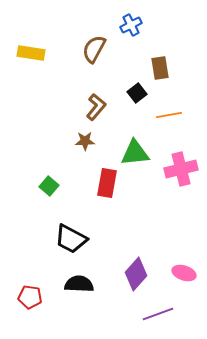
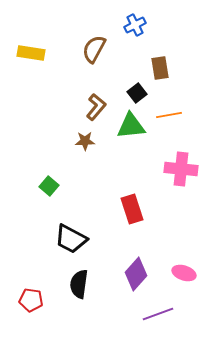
blue cross: moved 4 px right
green triangle: moved 4 px left, 27 px up
pink cross: rotated 20 degrees clockwise
red rectangle: moved 25 px right, 26 px down; rotated 28 degrees counterclockwise
black semicircle: rotated 84 degrees counterclockwise
red pentagon: moved 1 px right, 3 px down
